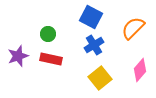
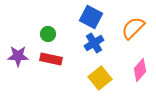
blue cross: moved 2 px up
purple star: rotated 20 degrees clockwise
